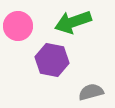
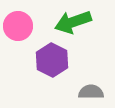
purple hexagon: rotated 16 degrees clockwise
gray semicircle: rotated 15 degrees clockwise
